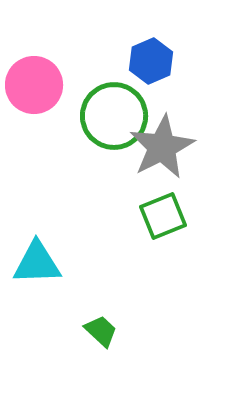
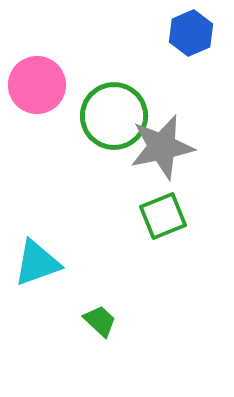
blue hexagon: moved 40 px right, 28 px up
pink circle: moved 3 px right
gray star: rotated 16 degrees clockwise
cyan triangle: rotated 18 degrees counterclockwise
green trapezoid: moved 1 px left, 10 px up
